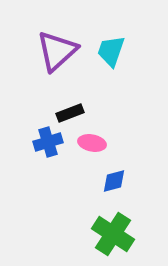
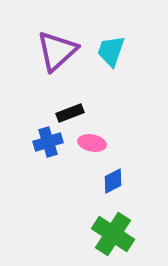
blue diamond: moved 1 px left; rotated 12 degrees counterclockwise
